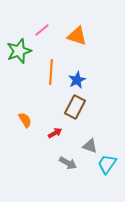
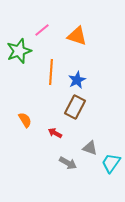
red arrow: rotated 120 degrees counterclockwise
gray triangle: moved 2 px down
cyan trapezoid: moved 4 px right, 1 px up
